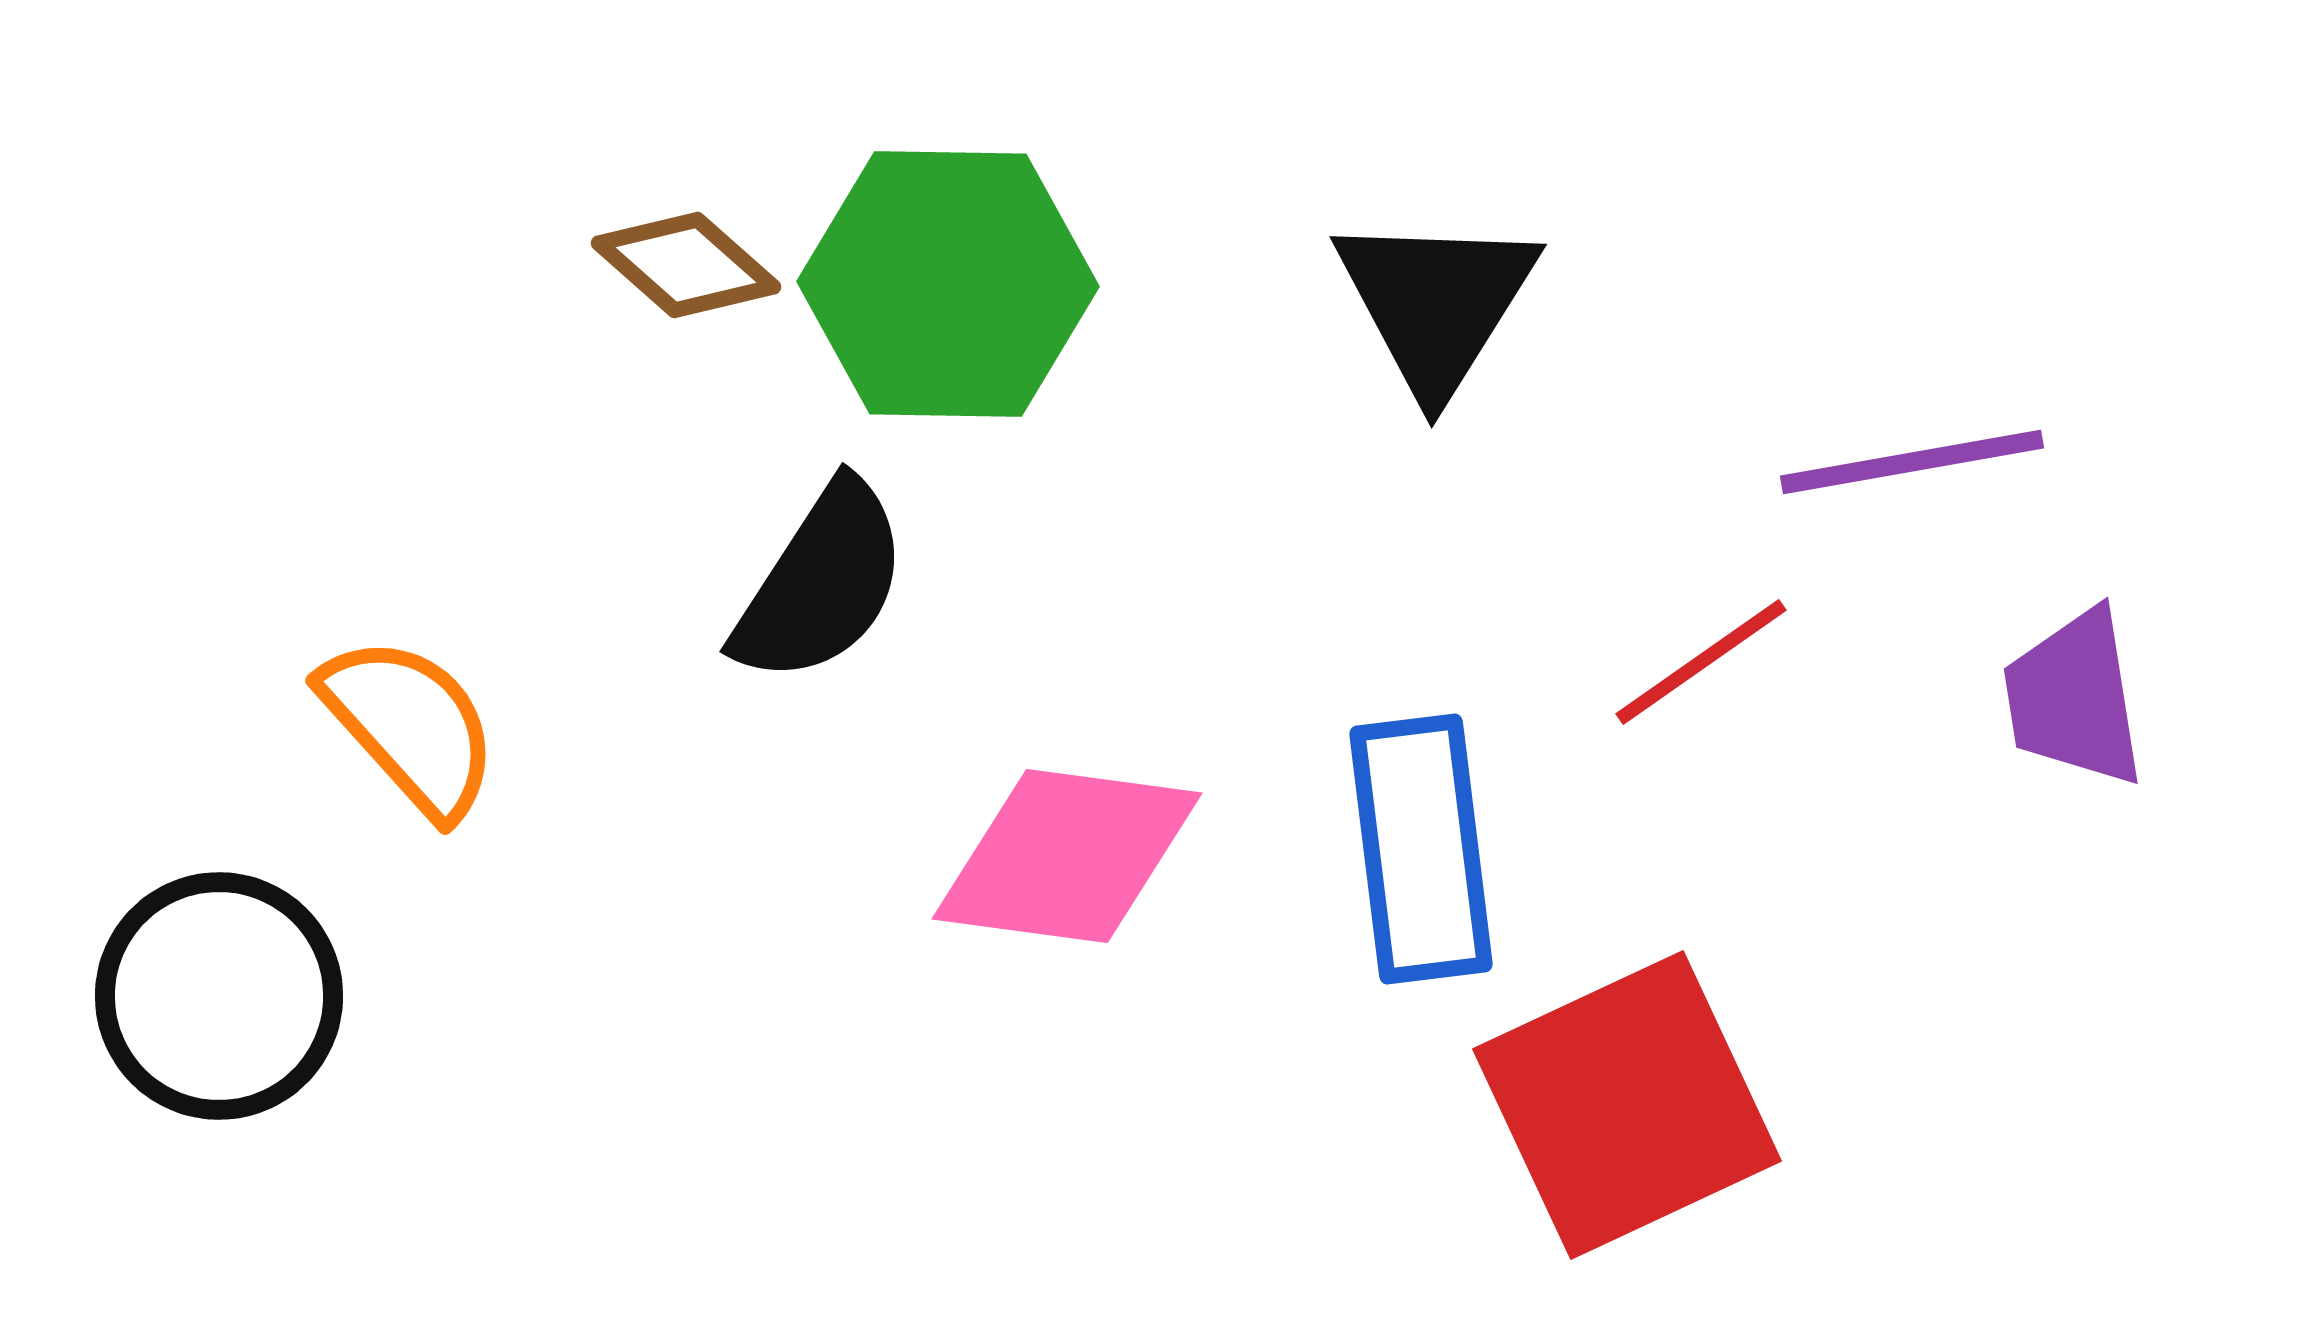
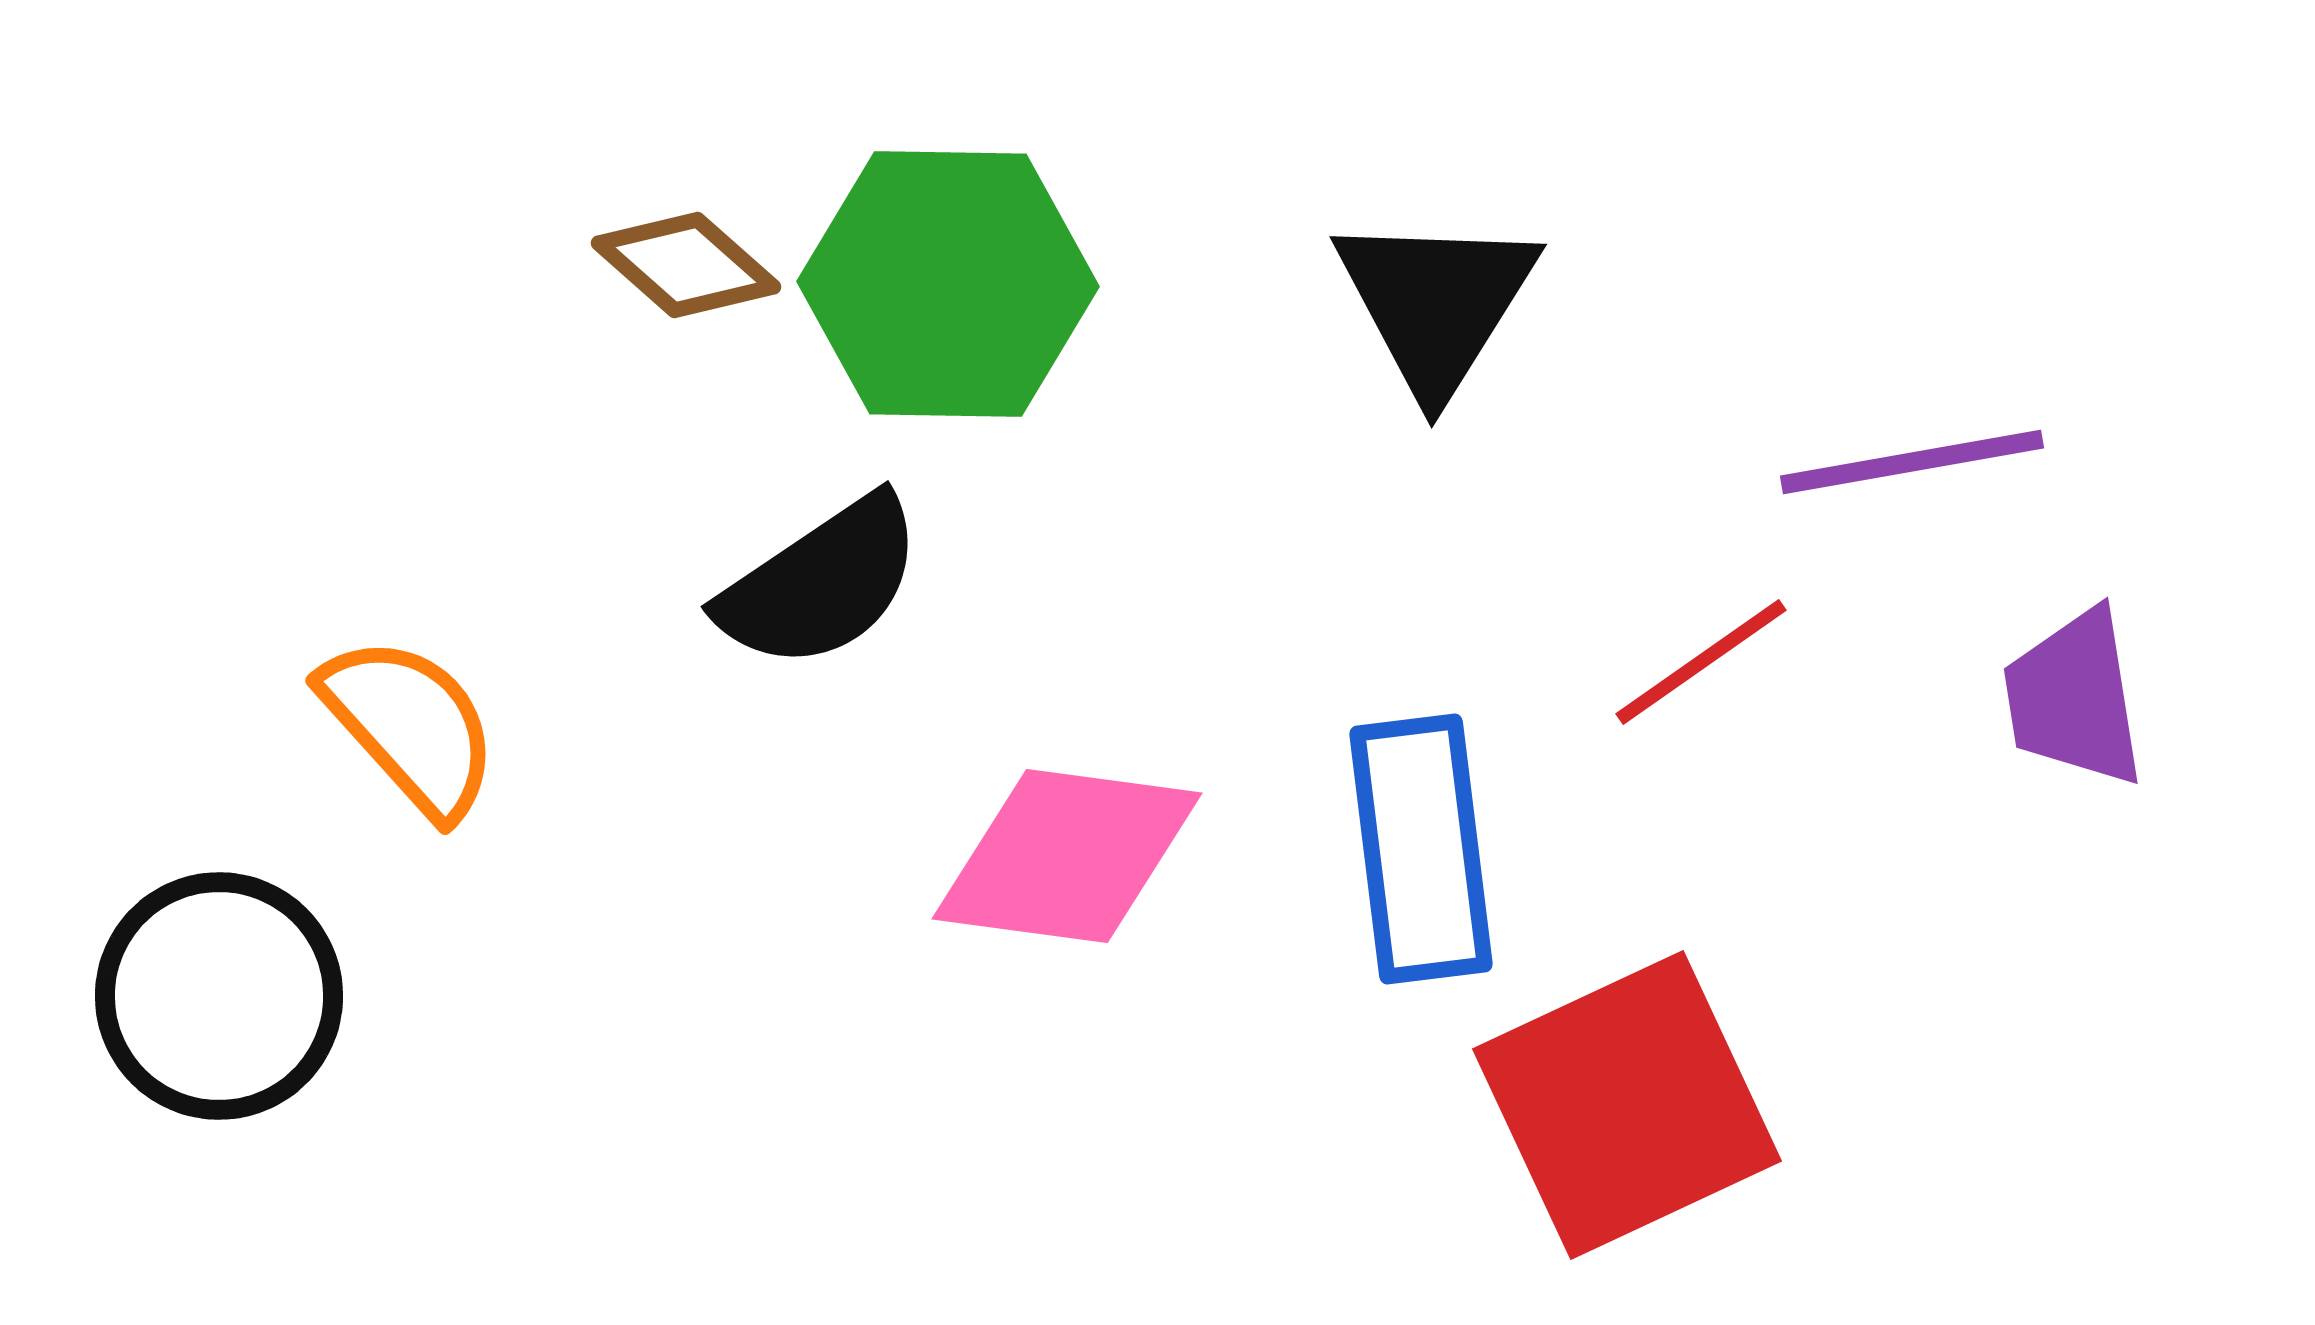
black semicircle: rotated 23 degrees clockwise
